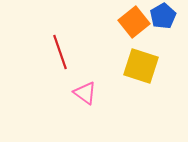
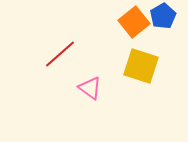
red line: moved 2 px down; rotated 68 degrees clockwise
pink triangle: moved 5 px right, 5 px up
